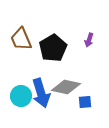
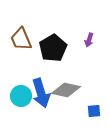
gray diamond: moved 3 px down
blue square: moved 9 px right, 9 px down
